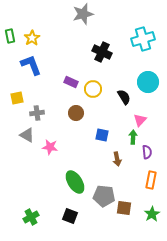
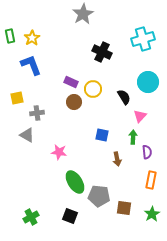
gray star: rotated 15 degrees counterclockwise
brown circle: moved 2 px left, 11 px up
pink triangle: moved 4 px up
pink star: moved 9 px right, 5 px down
gray pentagon: moved 5 px left
